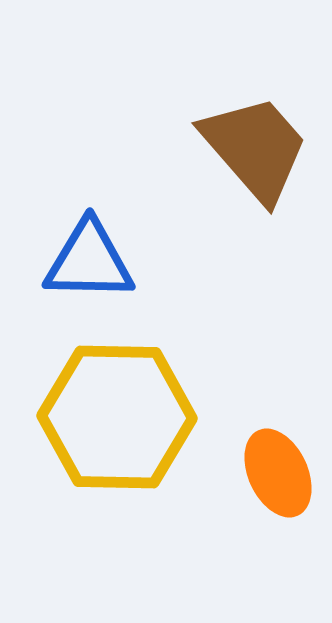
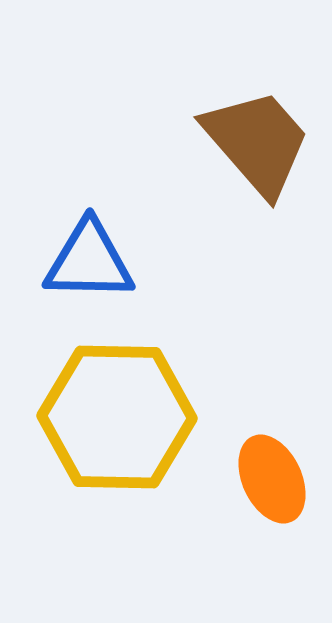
brown trapezoid: moved 2 px right, 6 px up
orange ellipse: moved 6 px left, 6 px down
